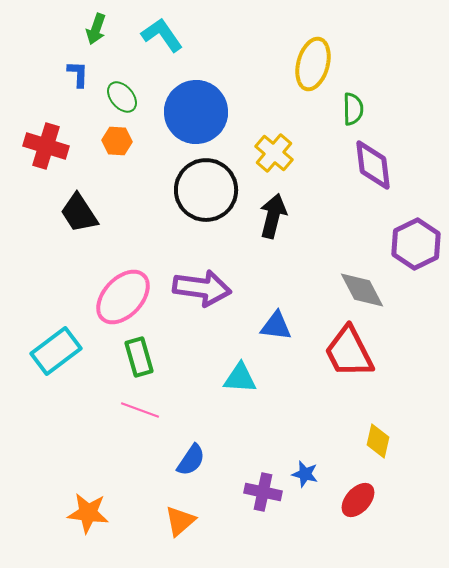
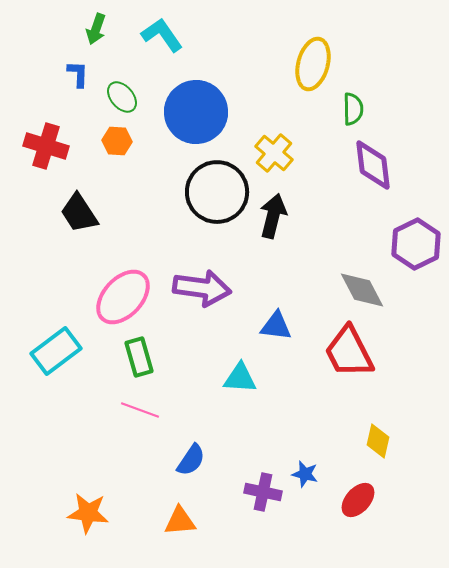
black circle: moved 11 px right, 2 px down
orange triangle: rotated 36 degrees clockwise
